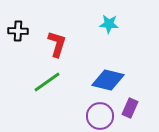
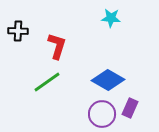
cyan star: moved 2 px right, 6 px up
red L-shape: moved 2 px down
blue diamond: rotated 16 degrees clockwise
purple circle: moved 2 px right, 2 px up
